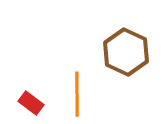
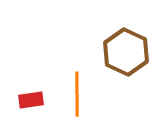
red rectangle: moved 3 px up; rotated 45 degrees counterclockwise
